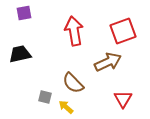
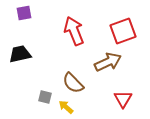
red arrow: rotated 12 degrees counterclockwise
